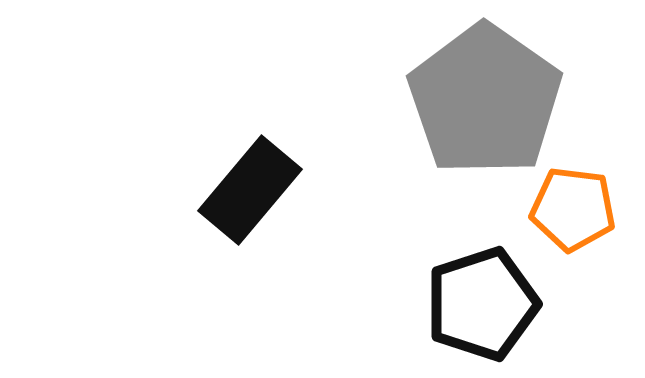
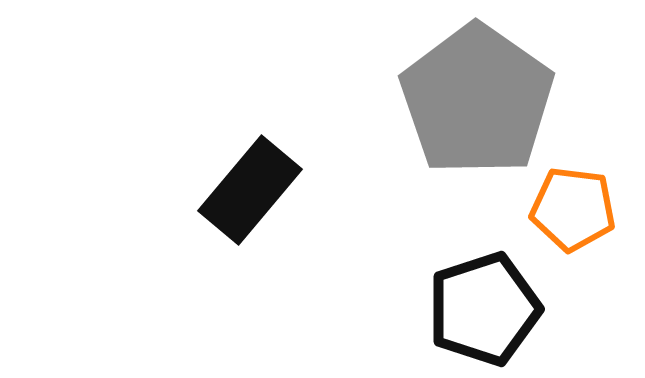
gray pentagon: moved 8 px left
black pentagon: moved 2 px right, 5 px down
